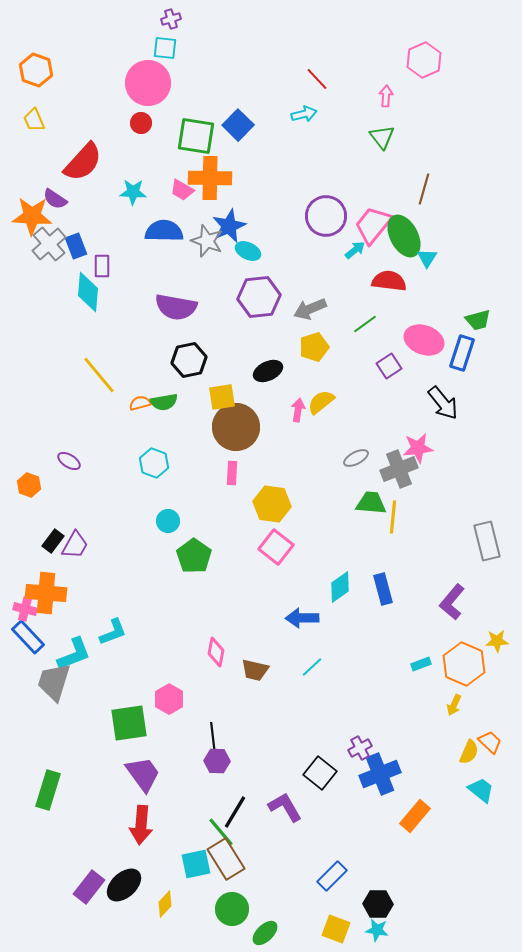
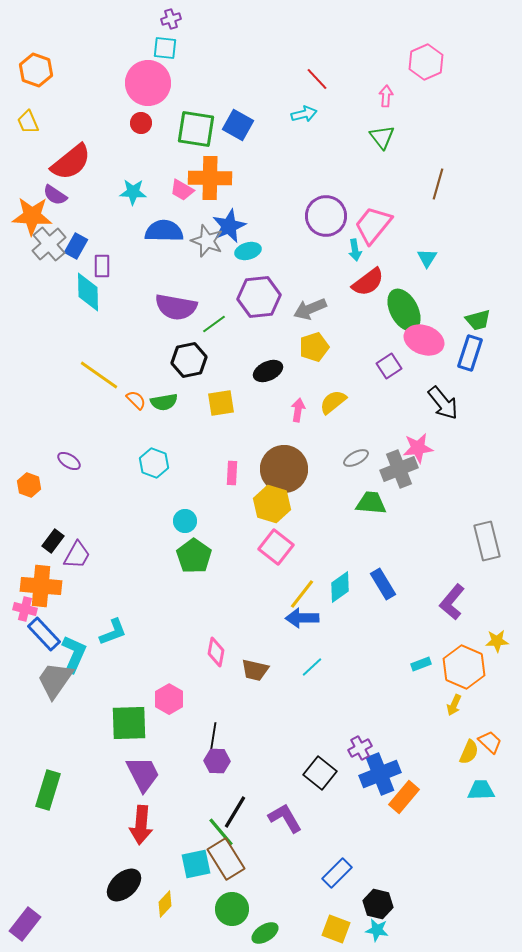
pink hexagon at (424, 60): moved 2 px right, 2 px down
yellow trapezoid at (34, 120): moved 6 px left, 2 px down
blue square at (238, 125): rotated 16 degrees counterclockwise
green square at (196, 136): moved 7 px up
red semicircle at (83, 162): moved 12 px left; rotated 9 degrees clockwise
brown line at (424, 189): moved 14 px right, 5 px up
purple semicircle at (55, 199): moved 4 px up
green ellipse at (404, 236): moved 74 px down
blue rectangle at (76, 246): rotated 50 degrees clockwise
cyan arrow at (355, 250): rotated 120 degrees clockwise
cyan ellipse at (248, 251): rotated 40 degrees counterclockwise
red semicircle at (389, 281): moved 21 px left, 1 px down; rotated 136 degrees clockwise
cyan diamond at (88, 292): rotated 6 degrees counterclockwise
green line at (365, 324): moved 151 px left
blue rectangle at (462, 353): moved 8 px right
yellow line at (99, 375): rotated 15 degrees counterclockwise
yellow square at (222, 397): moved 1 px left, 6 px down
yellow semicircle at (321, 402): moved 12 px right
orange semicircle at (140, 403): moved 4 px left, 3 px up; rotated 60 degrees clockwise
brown circle at (236, 427): moved 48 px right, 42 px down
yellow hexagon at (272, 504): rotated 9 degrees clockwise
yellow line at (393, 517): moved 91 px left, 77 px down; rotated 32 degrees clockwise
cyan circle at (168, 521): moved 17 px right
purple trapezoid at (75, 545): moved 2 px right, 10 px down
blue rectangle at (383, 589): moved 5 px up; rotated 16 degrees counterclockwise
orange cross at (46, 593): moved 5 px left, 7 px up
blue rectangle at (28, 637): moved 16 px right, 3 px up
cyan L-shape at (74, 654): rotated 45 degrees counterclockwise
orange hexagon at (464, 664): moved 3 px down
gray trapezoid at (54, 682): moved 1 px right, 2 px up; rotated 18 degrees clockwise
green square at (129, 723): rotated 6 degrees clockwise
black line at (213, 738): rotated 16 degrees clockwise
purple trapezoid at (143, 774): rotated 9 degrees clockwise
cyan trapezoid at (481, 790): rotated 40 degrees counterclockwise
purple L-shape at (285, 807): moved 11 px down
orange rectangle at (415, 816): moved 11 px left, 19 px up
blue rectangle at (332, 876): moved 5 px right, 3 px up
purple rectangle at (89, 887): moved 64 px left, 37 px down
black hexagon at (378, 904): rotated 12 degrees clockwise
green ellipse at (265, 933): rotated 12 degrees clockwise
